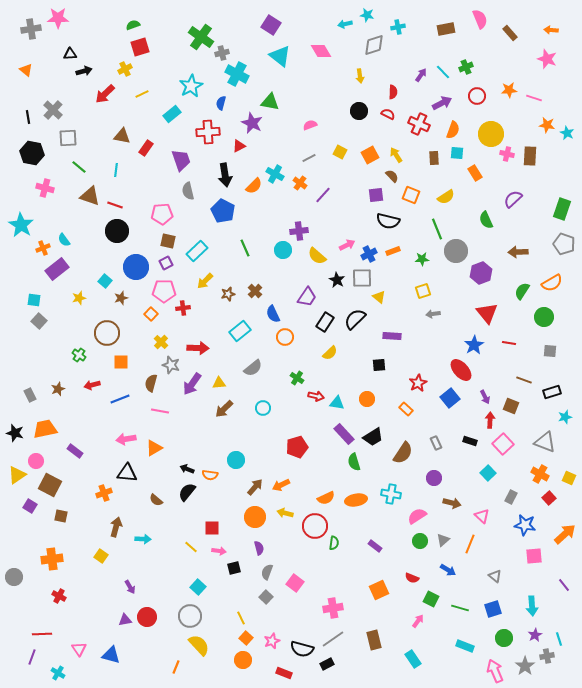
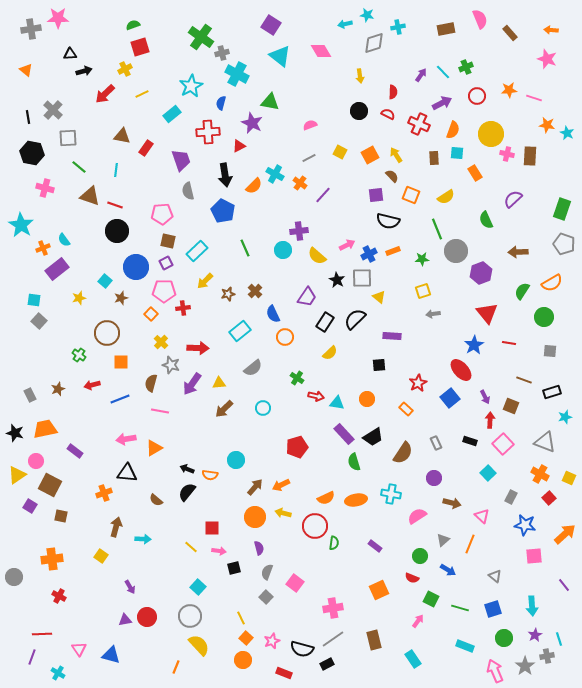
gray diamond at (374, 45): moved 2 px up
yellow arrow at (285, 513): moved 2 px left
green circle at (420, 541): moved 15 px down
